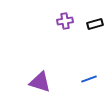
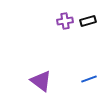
black rectangle: moved 7 px left, 3 px up
purple triangle: moved 1 px right, 1 px up; rotated 20 degrees clockwise
